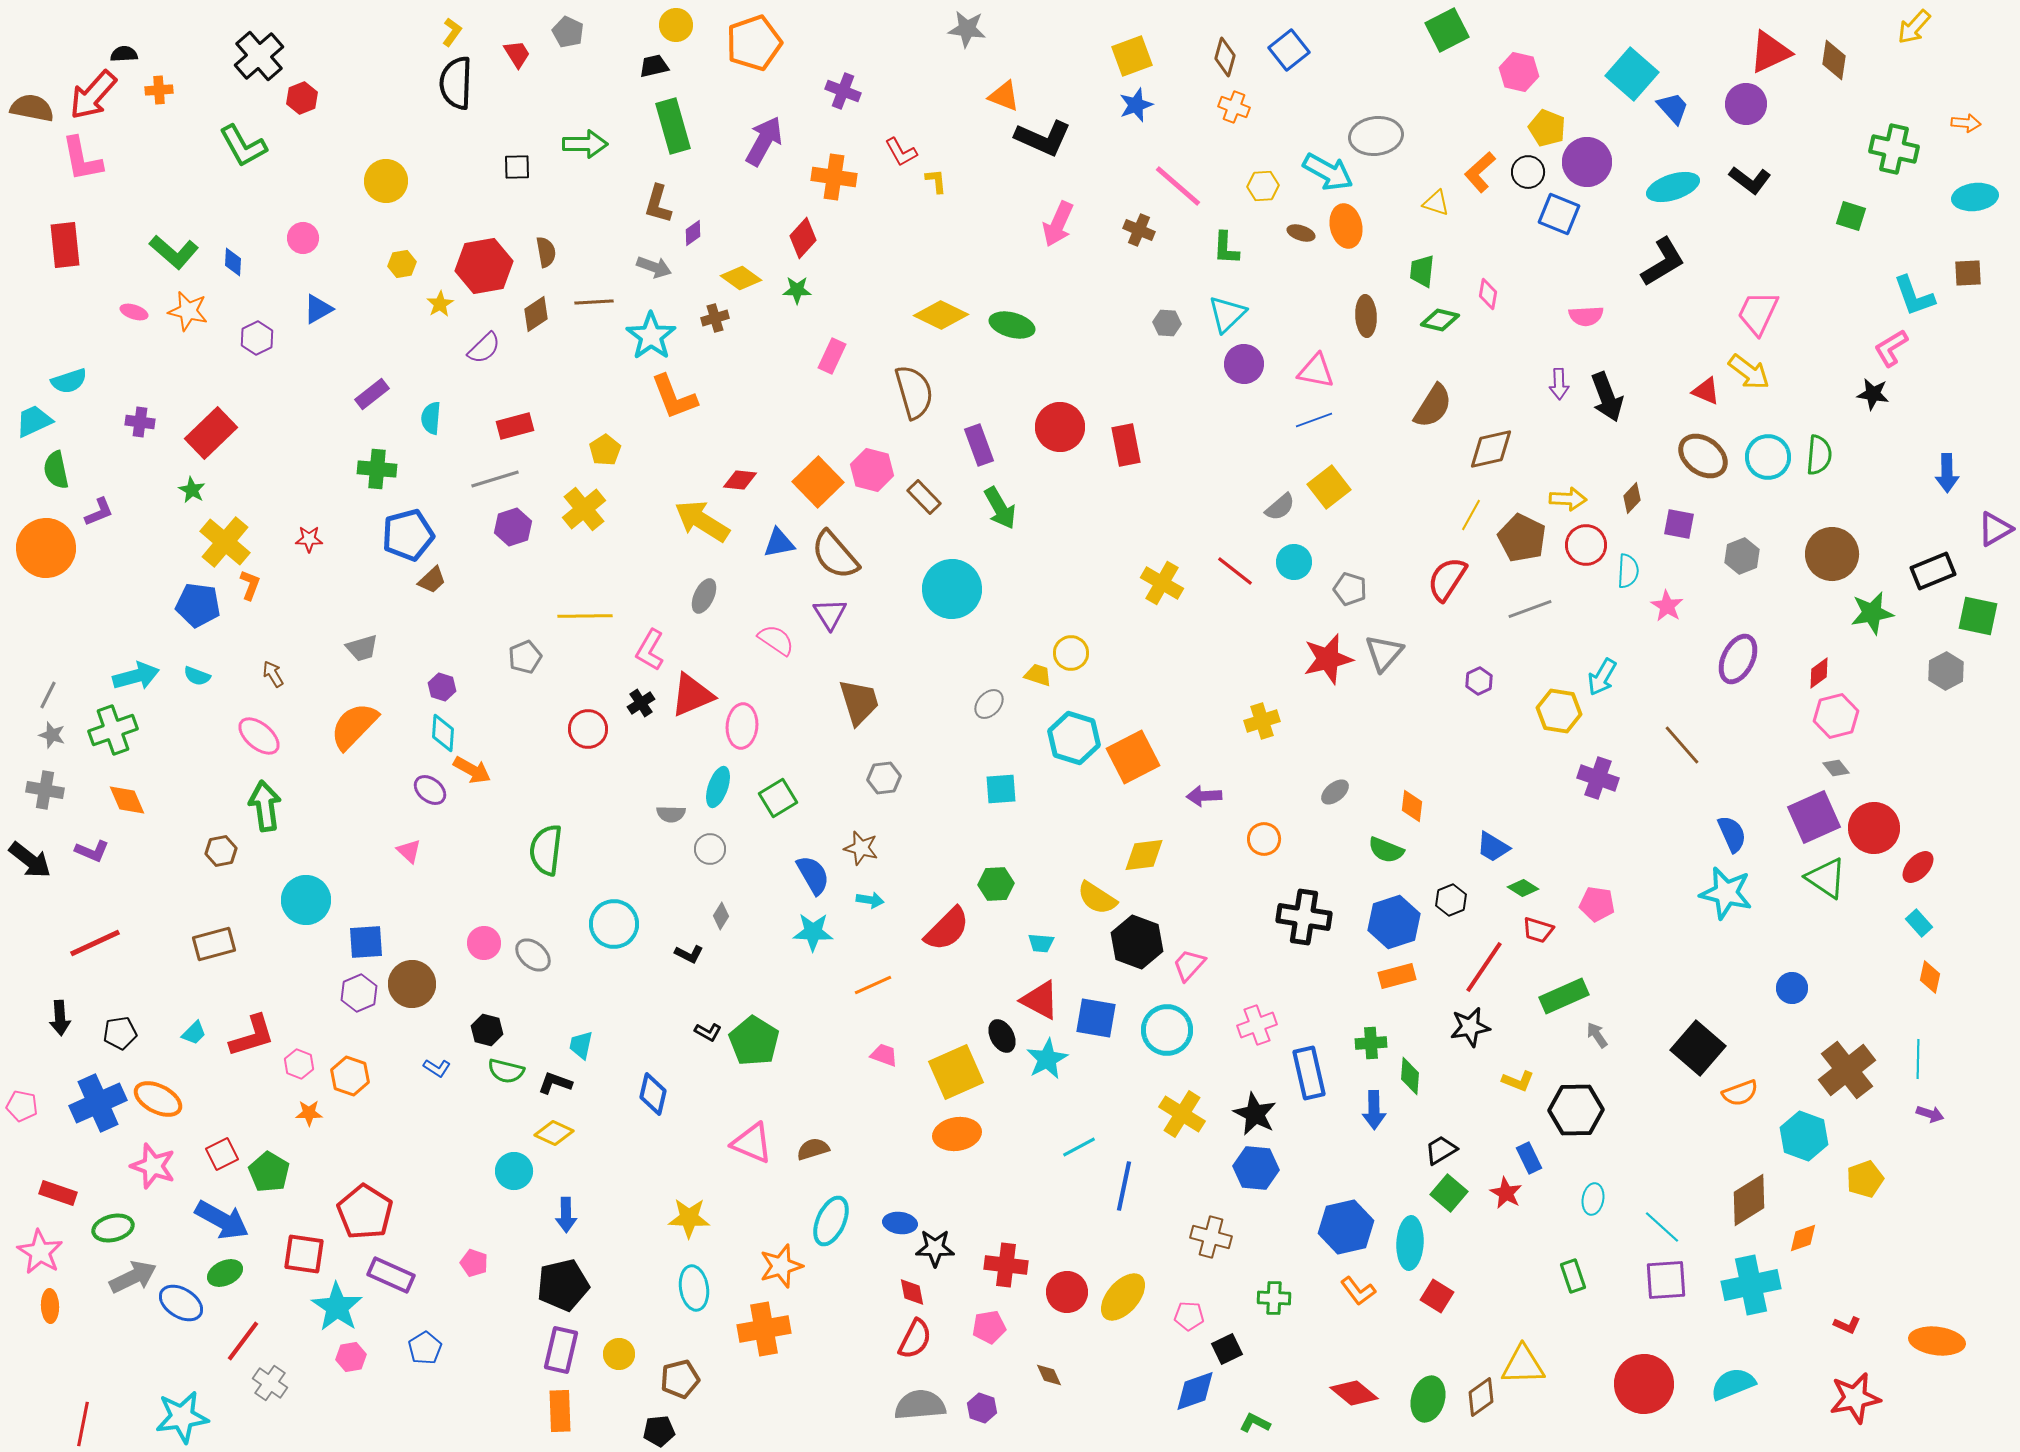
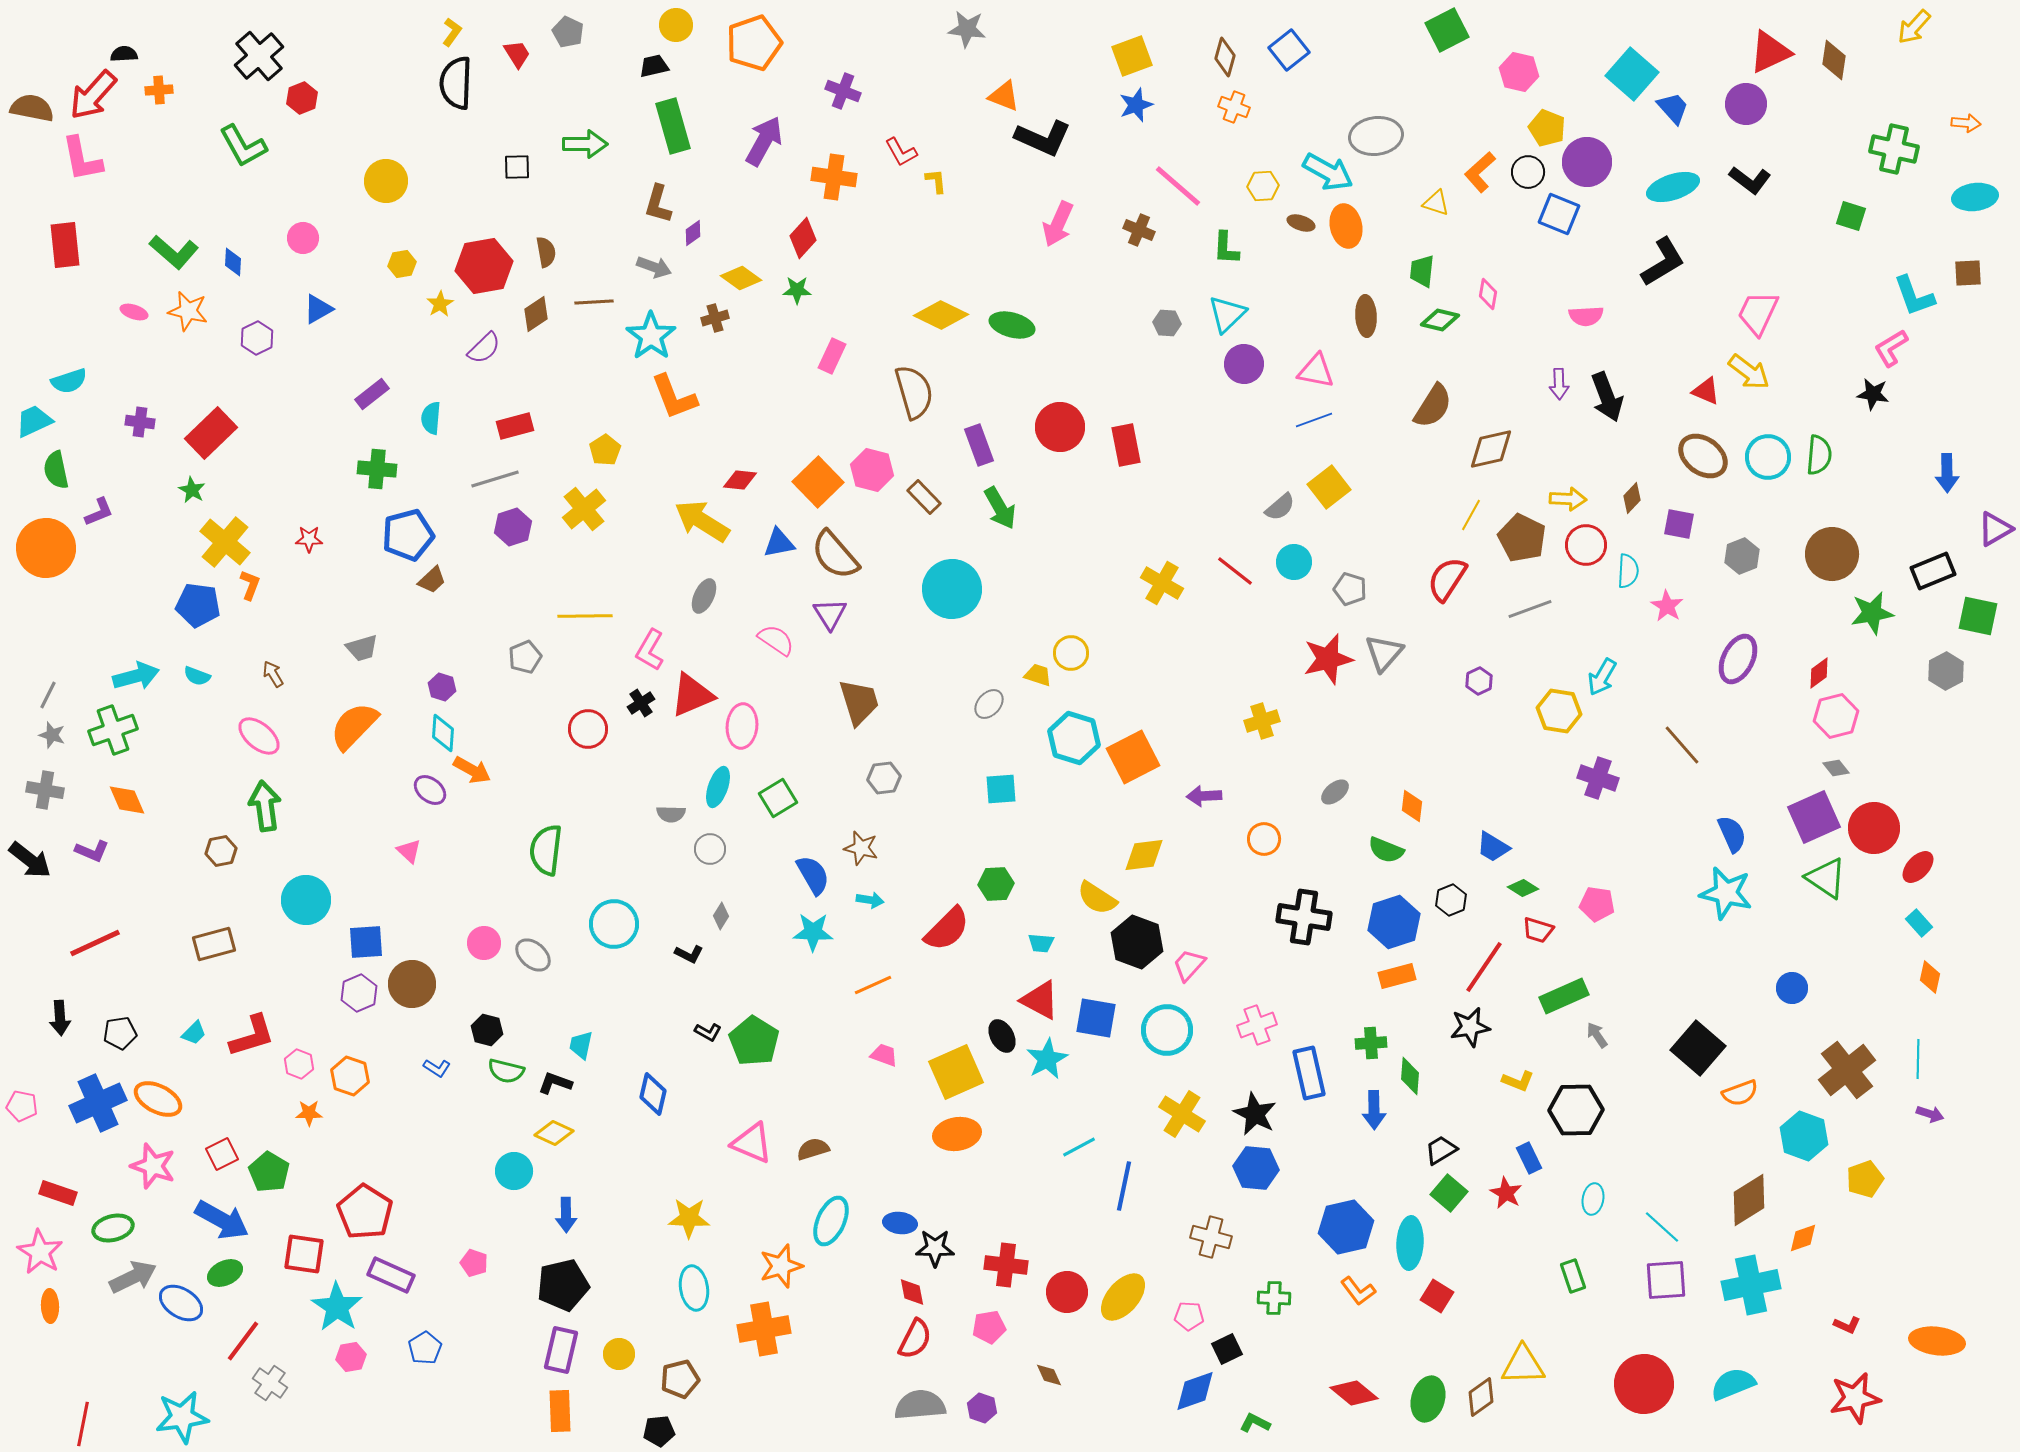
brown ellipse at (1301, 233): moved 10 px up
